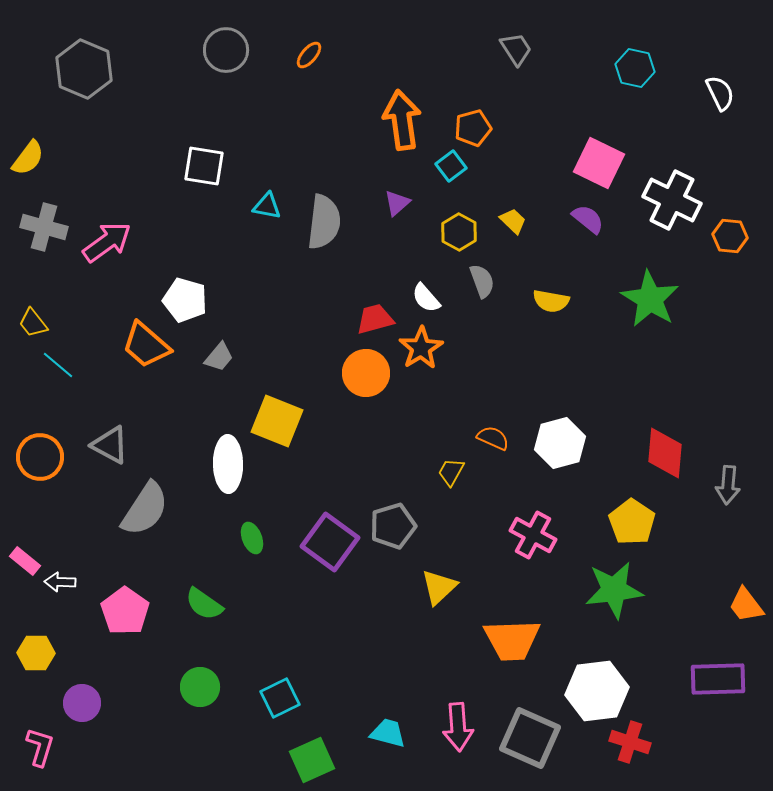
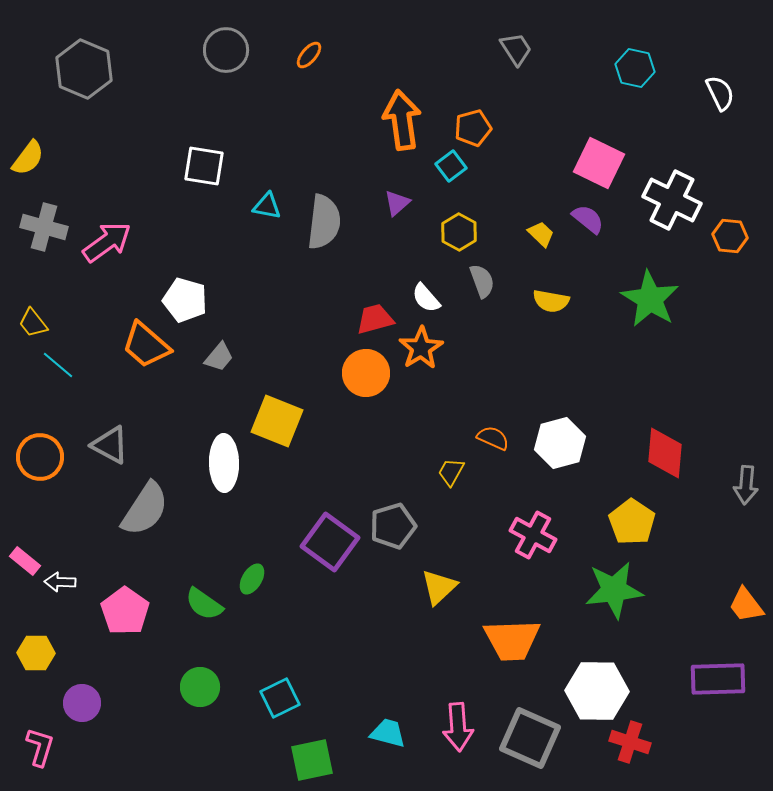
yellow trapezoid at (513, 221): moved 28 px right, 13 px down
white ellipse at (228, 464): moved 4 px left, 1 px up
gray arrow at (728, 485): moved 18 px right
green ellipse at (252, 538): moved 41 px down; rotated 52 degrees clockwise
white hexagon at (597, 691): rotated 8 degrees clockwise
green square at (312, 760): rotated 12 degrees clockwise
